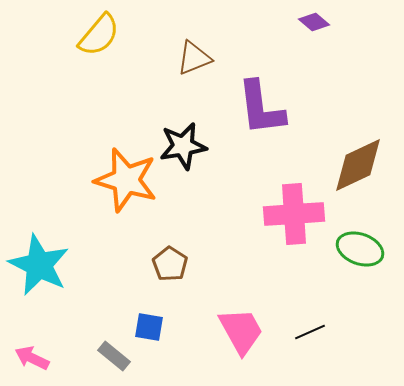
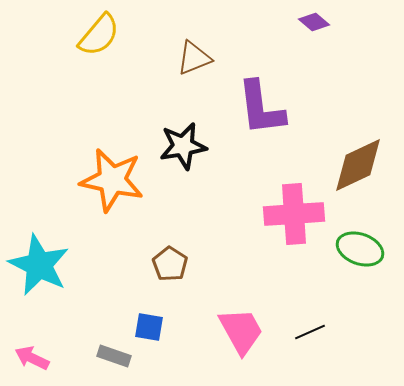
orange star: moved 14 px left; rotated 4 degrees counterclockwise
gray rectangle: rotated 20 degrees counterclockwise
